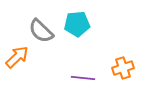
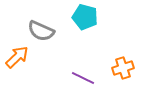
cyan pentagon: moved 8 px right, 7 px up; rotated 20 degrees clockwise
gray semicircle: rotated 20 degrees counterclockwise
purple line: rotated 20 degrees clockwise
